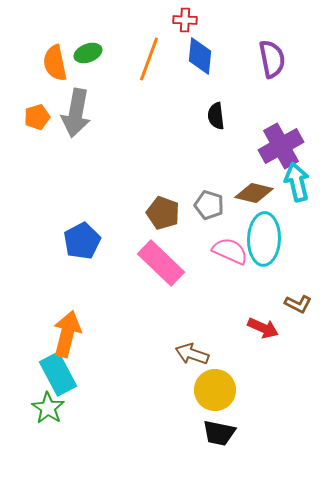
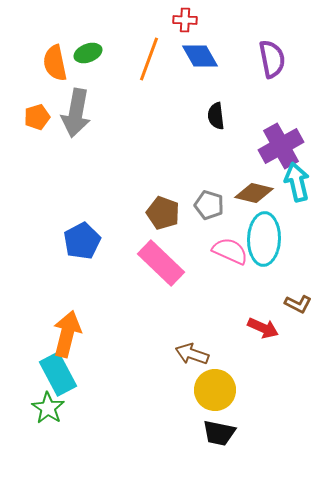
blue diamond: rotated 36 degrees counterclockwise
